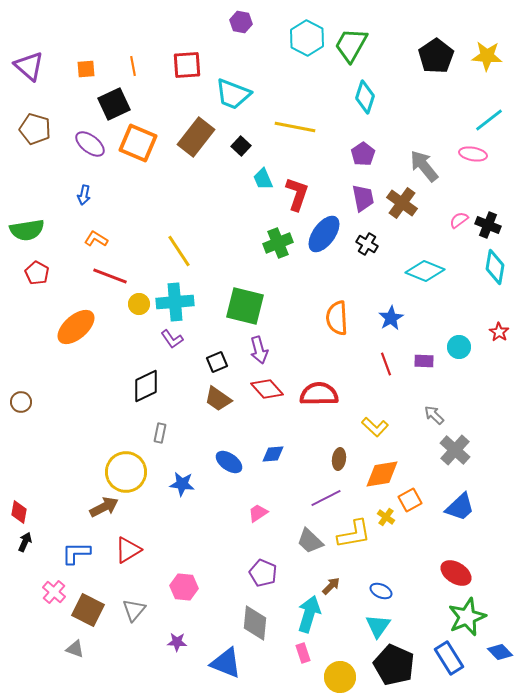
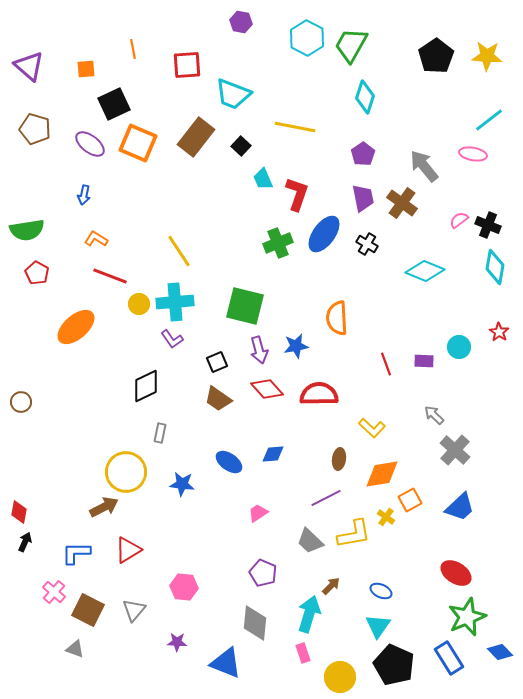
orange line at (133, 66): moved 17 px up
blue star at (391, 318): moved 95 px left, 28 px down; rotated 20 degrees clockwise
yellow L-shape at (375, 427): moved 3 px left, 1 px down
